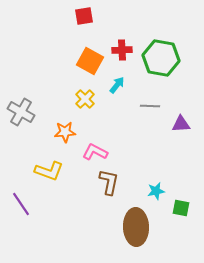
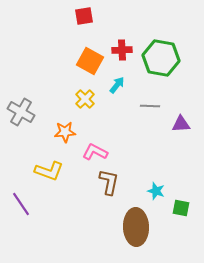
cyan star: rotated 30 degrees clockwise
